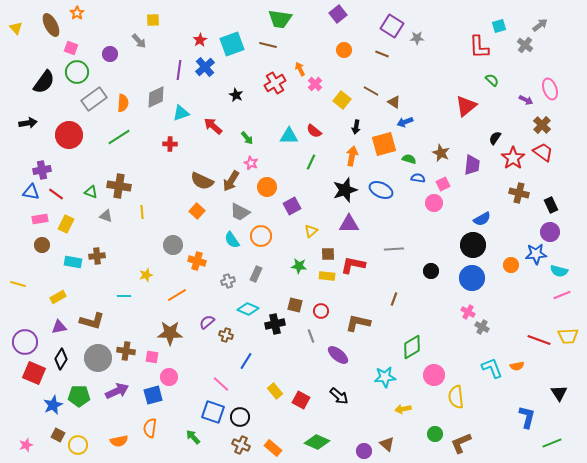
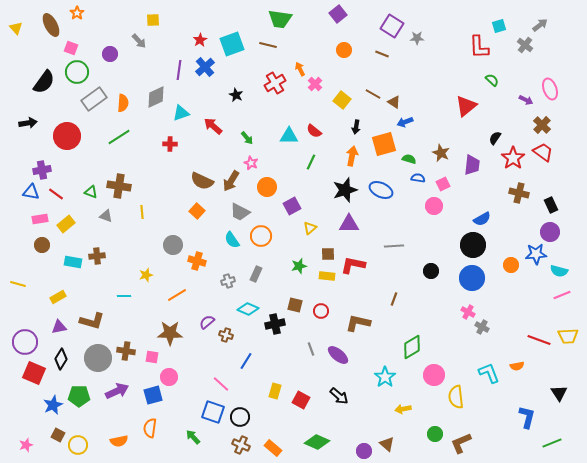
brown line at (371, 91): moved 2 px right, 3 px down
red circle at (69, 135): moved 2 px left, 1 px down
pink circle at (434, 203): moved 3 px down
yellow rectangle at (66, 224): rotated 24 degrees clockwise
yellow triangle at (311, 231): moved 1 px left, 3 px up
gray line at (394, 249): moved 3 px up
green star at (299, 266): rotated 21 degrees counterclockwise
gray line at (311, 336): moved 13 px down
cyan L-shape at (492, 368): moved 3 px left, 5 px down
cyan star at (385, 377): rotated 30 degrees counterclockwise
yellow rectangle at (275, 391): rotated 56 degrees clockwise
